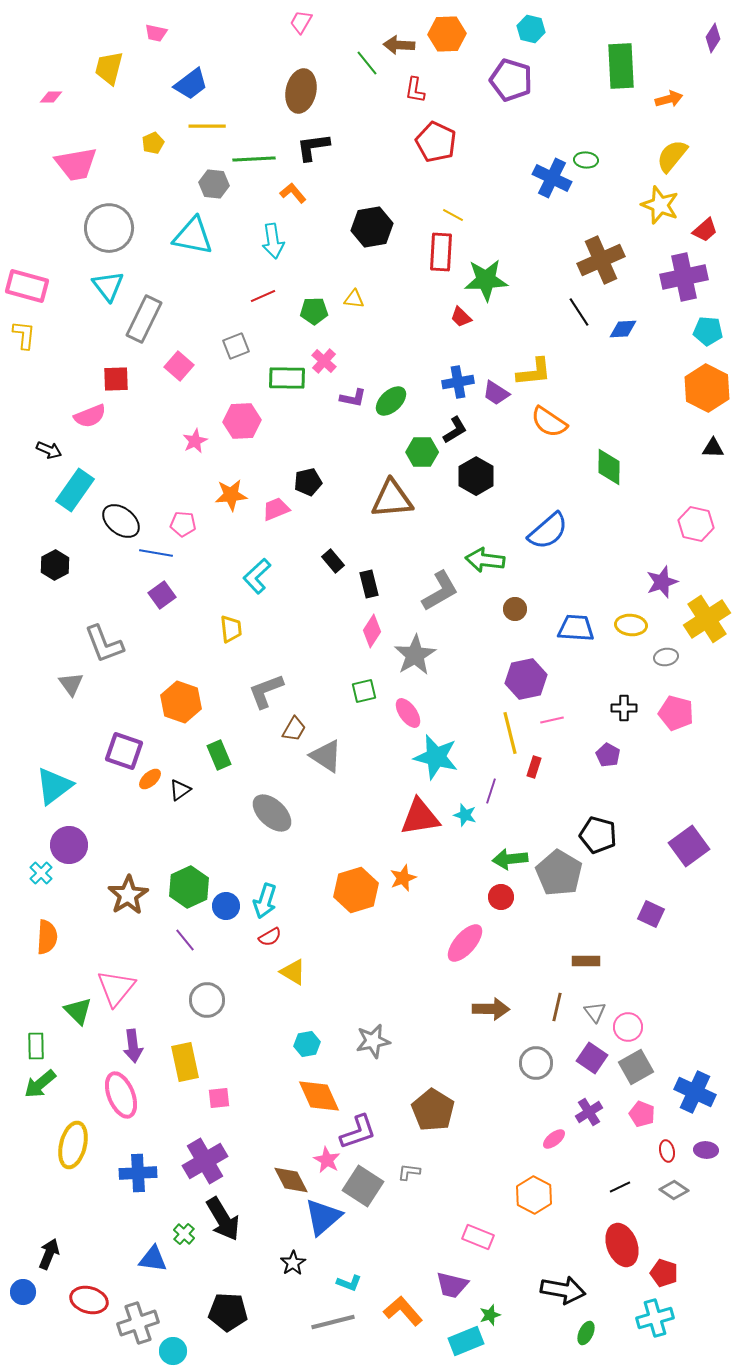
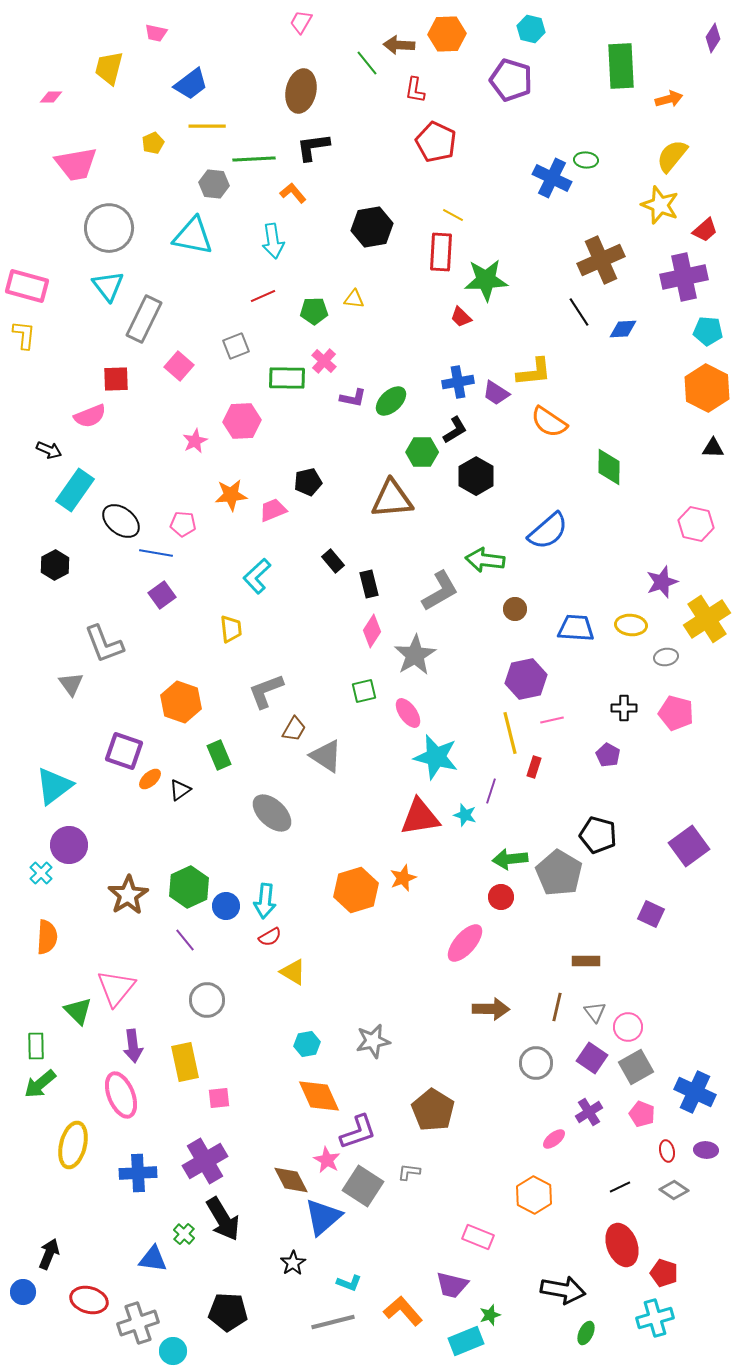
pink trapezoid at (276, 509): moved 3 px left, 1 px down
cyan arrow at (265, 901): rotated 12 degrees counterclockwise
